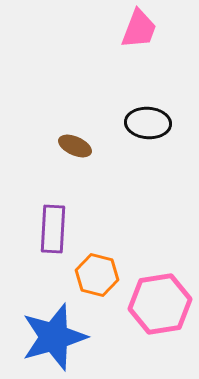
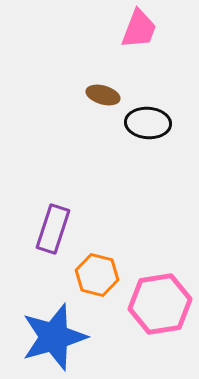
brown ellipse: moved 28 px right, 51 px up; rotated 8 degrees counterclockwise
purple rectangle: rotated 15 degrees clockwise
